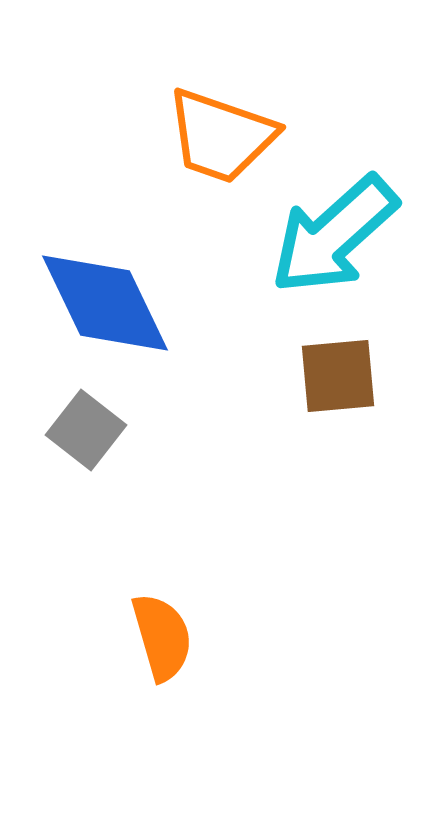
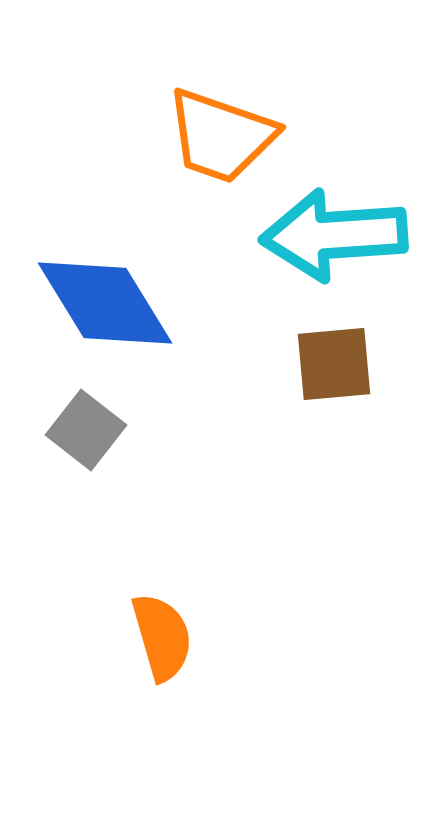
cyan arrow: rotated 38 degrees clockwise
blue diamond: rotated 6 degrees counterclockwise
brown square: moved 4 px left, 12 px up
